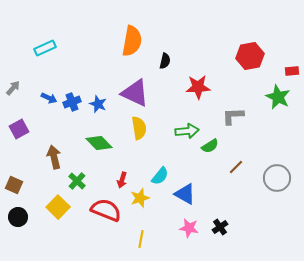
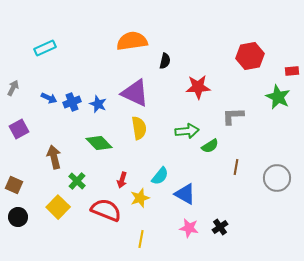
orange semicircle: rotated 108 degrees counterclockwise
gray arrow: rotated 14 degrees counterclockwise
brown line: rotated 35 degrees counterclockwise
